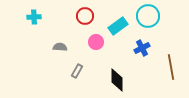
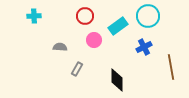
cyan cross: moved 1 px up
pink circle: moved 2 px left, 2 px up
blue cross: moved 2 px right, 1 px up
gray rectangle: moved 2 px up
